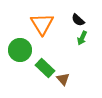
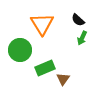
green rectangle: rotated 66 degrees counterclockwise
brown triangle: rotated 16 degrees clockwise
